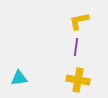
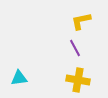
yellow L-shape: moved 2 px right
purple line: moved 1 px left, 1 px down; rotated 36 degrees counterclockwise
